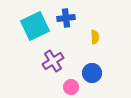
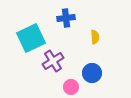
cyan square: moved 4 px left, 12 px down
